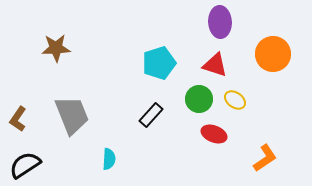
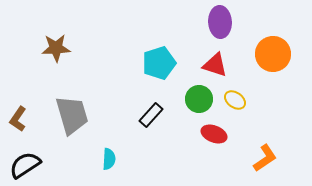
gray trapezoid: rotated 6 degrees clockwise
